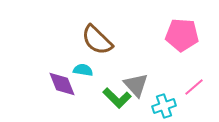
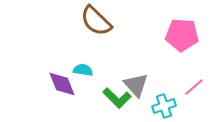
brown semicircle: moved 1 px left, 19 px up
